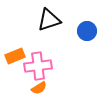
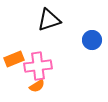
blue circle: moved 5 px right, 9 px down
orange rectangle: moved 1 px left, 3 px down
orange semicircle: moved 2 px left, 2 px up
